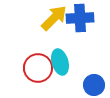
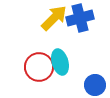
blue cross: rotated 12 degrees counterclockwise
red circle: moved 1 px right, 1 px up
blue circle: moved 1 px right
